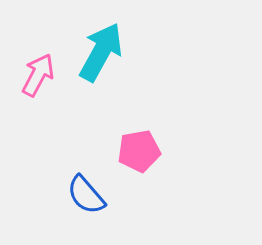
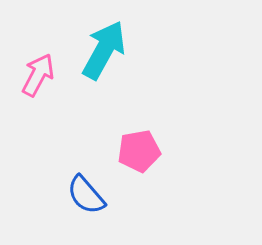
cyan arrow: moved 3 px right, 2 px up
